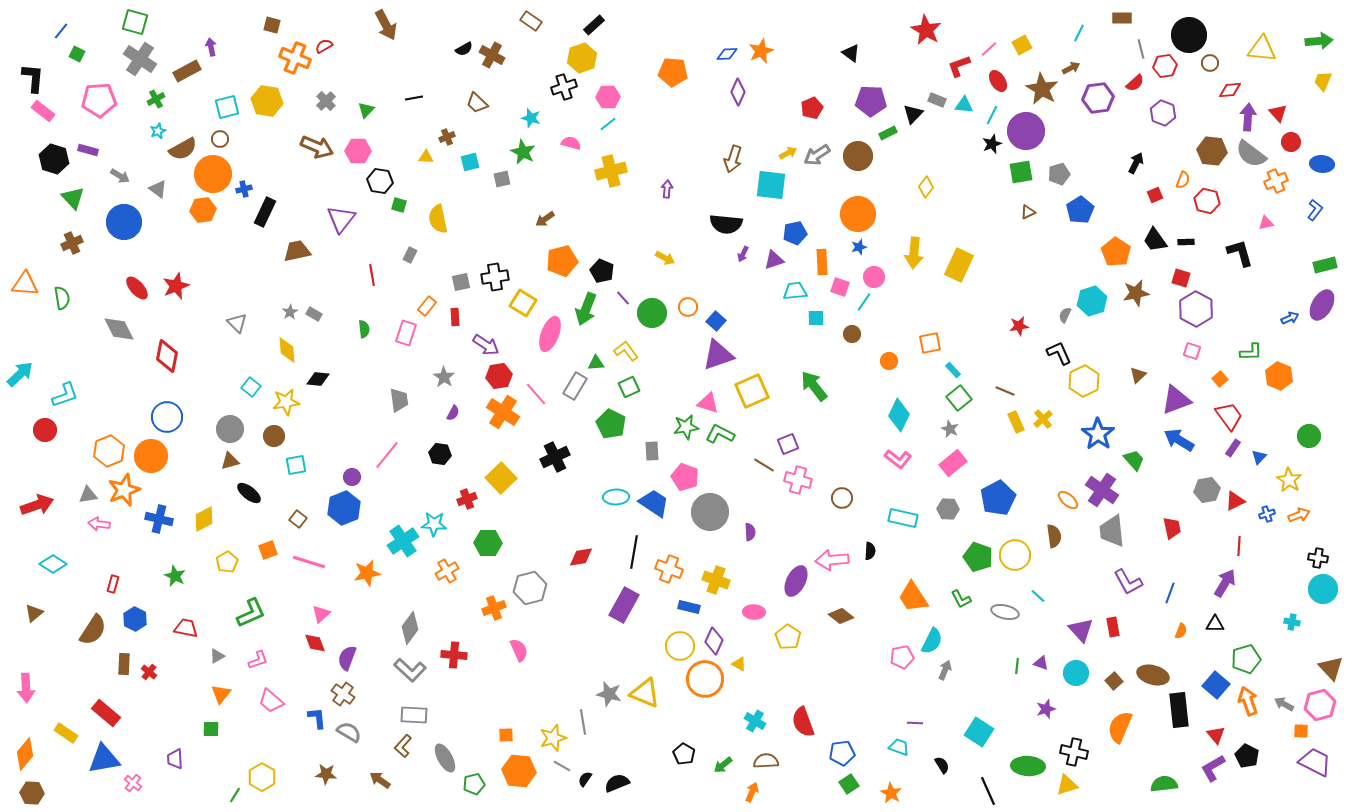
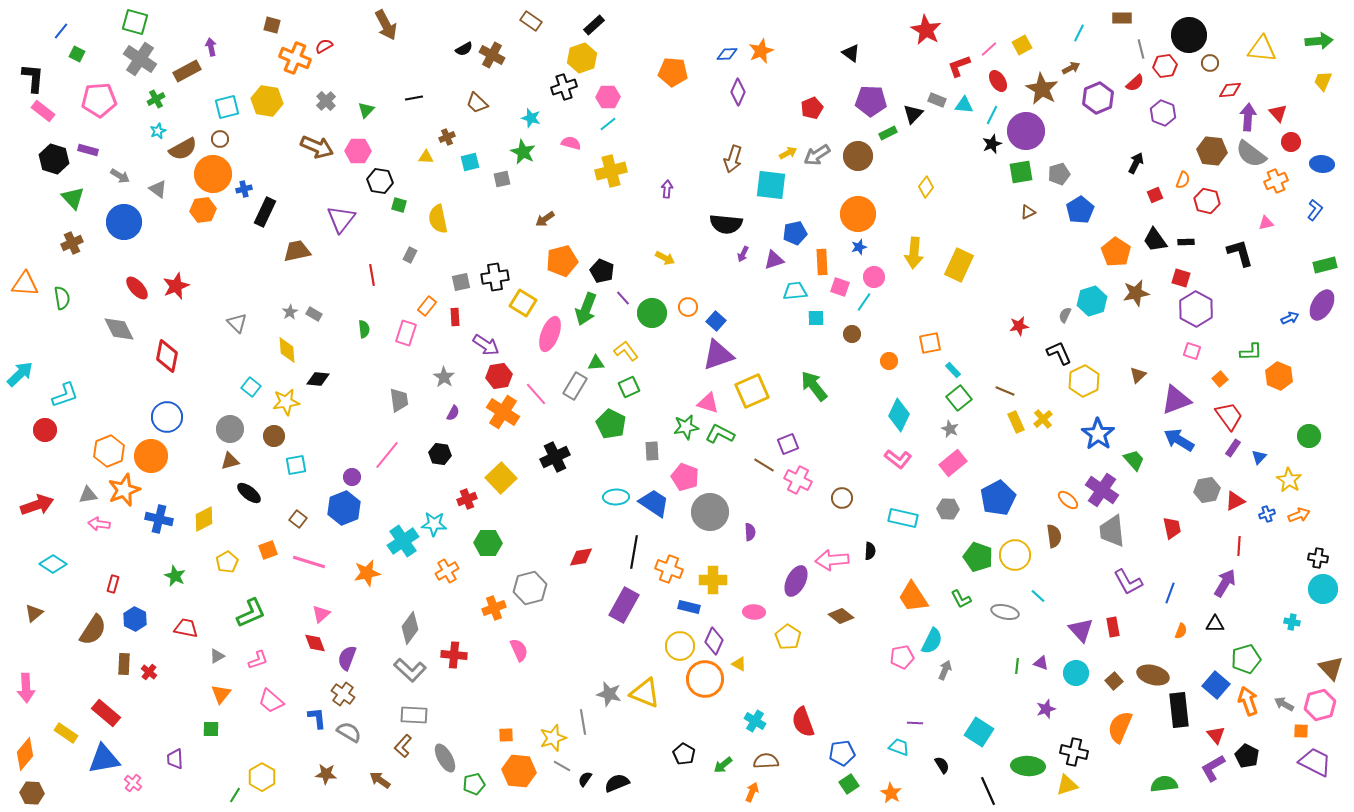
purple hexagon at (1098, 98): rotated 16 degrees counterclockwise
pink cross at (798, 480): rotated 12 degrees clockwise
yellow cross at (716, 580): moved 3 px left; rotated 20 degrees counterclockwise
